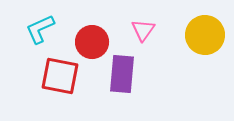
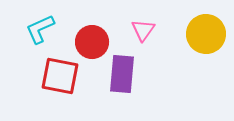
yellow circle: moved 1 px right, 1 px up
